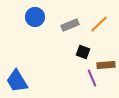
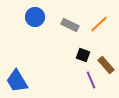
gray rectangle: rotated 48 degrees clockwise
black square: moved 3 px down
brown rectangle: rotated 54 degrees clockwise
purple line: moved 1 px left, 2 px down
